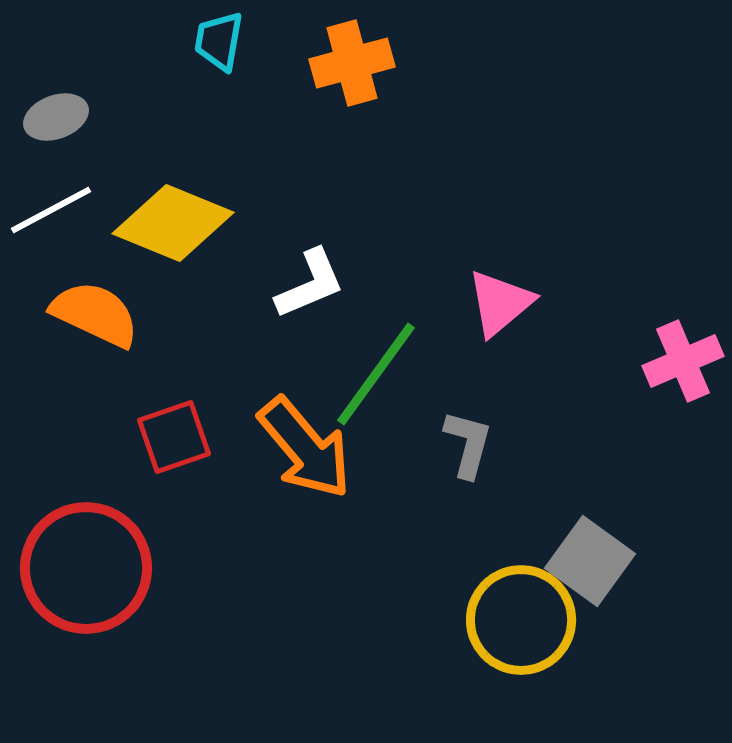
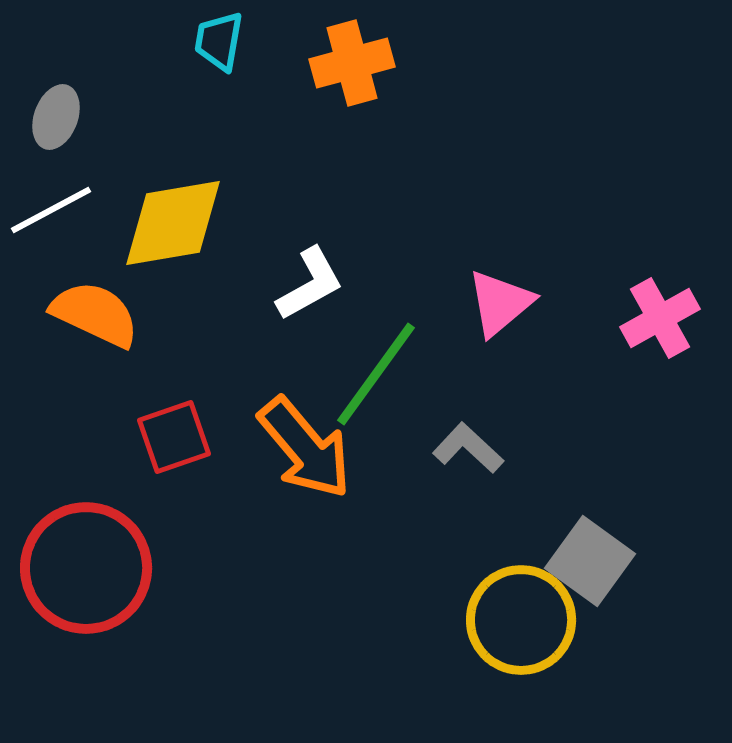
gray ellipse: rotated 50 degrees counterclockwise
yellow diamond: rotated 32 degrees counterclockwise
white L-shape: rotated 6 degrees counterclockwise
pink cross: moved 23 px left, 43 px up; rotated 6 degrees counterclockwise
gray L-shape: moved 4 px down; rotated 62 degrees counterclockwise
